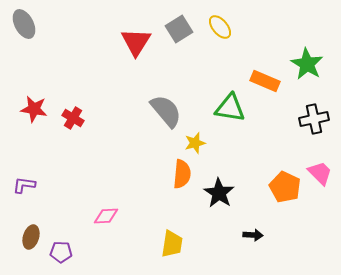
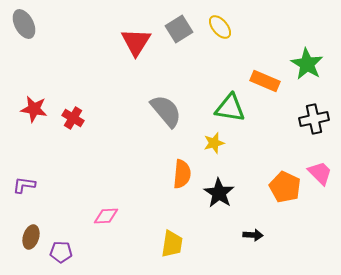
yellow star: moved 19 px right
